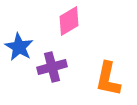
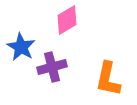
pink diamond: moved 2 px left, 1 px up
blue star: moved 2 px right
